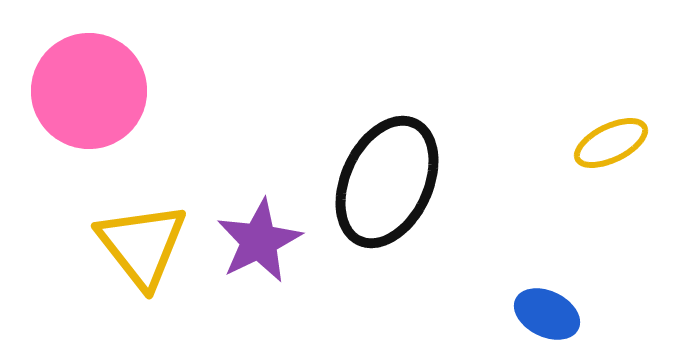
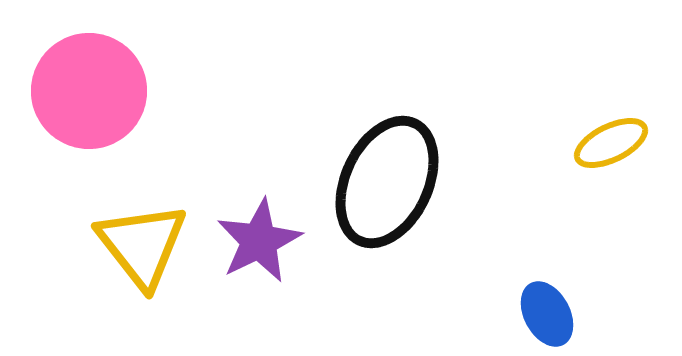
blue ellipse: rotated 36 degrees clockwise
